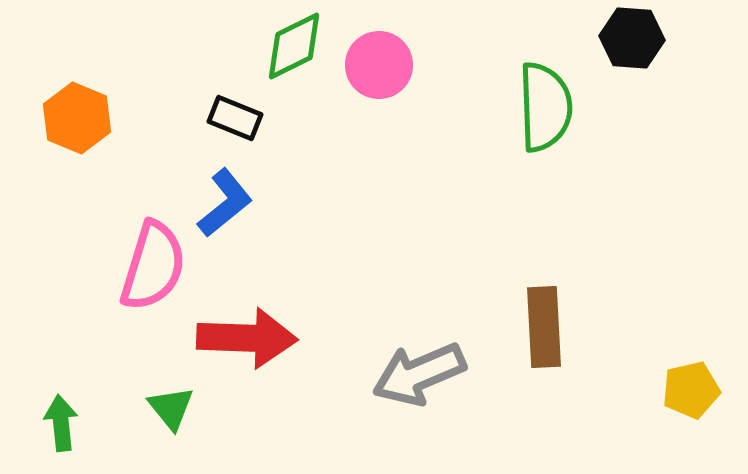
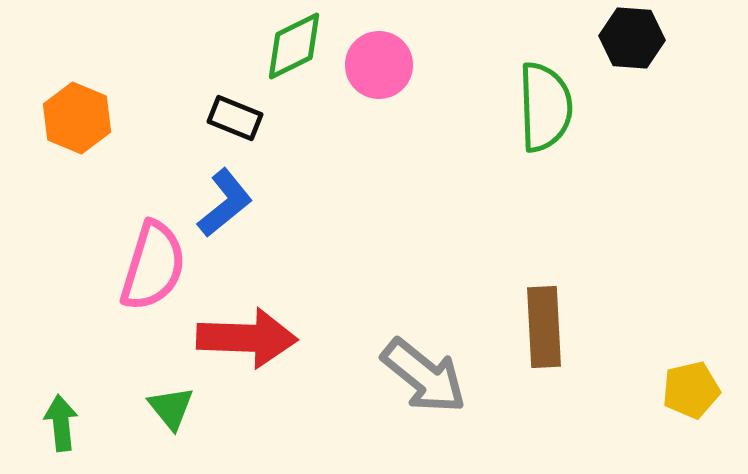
gray arrow: moved 5 px right, 2 px down; rotated 118 degrees counterclockwise
